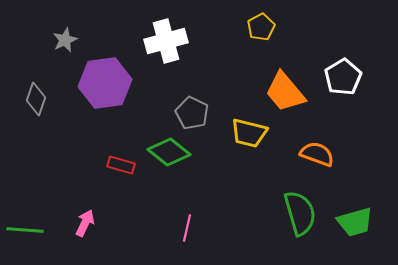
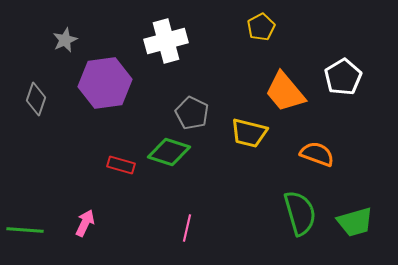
green diamond: rotated 21 degrees counterclockwise
